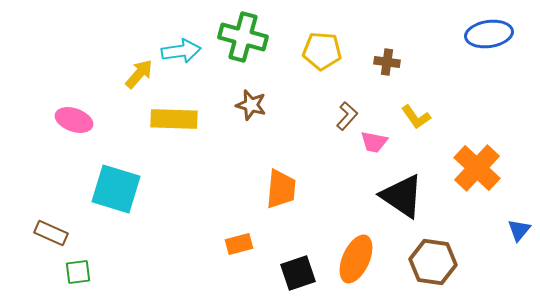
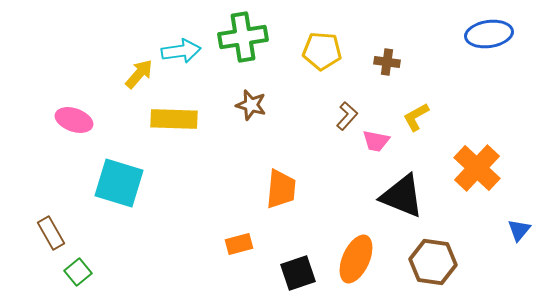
green cross: rotated 24 degrees counterclockwise
yellow L-shape: rotated 96 degrees clockwise
pink trapezoid: moved 2 px right, 1 px up
cyan square: moved 3 px right, 6 px up
black triangle: rotated 12 degrees counterclockwise
brown rectangle: rotated 36 degrees clockwise
green square: rotated 32 degrees counterclockwise
